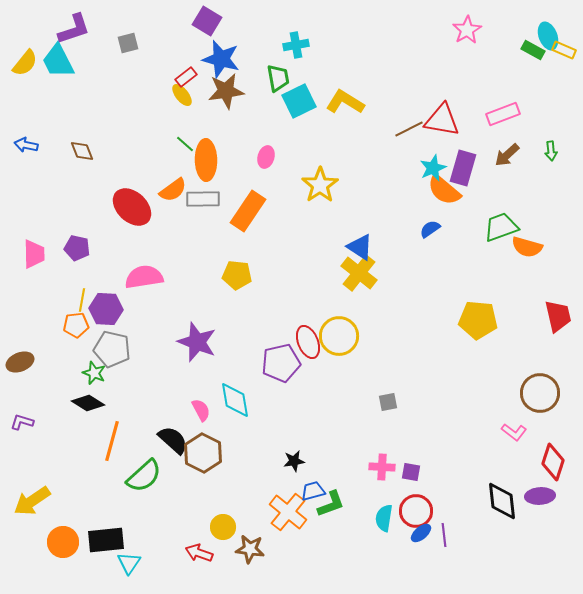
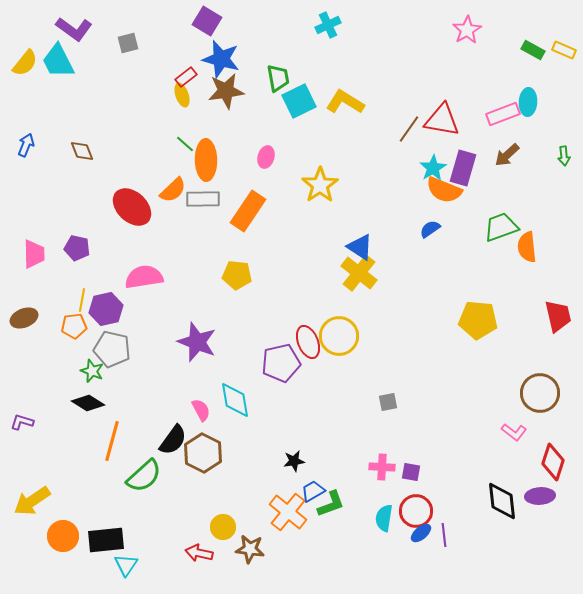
purple L-shape at (74, 29): rotated 54 degrees clockwise
cyan ellipse at (548, 36): moved 20 px left, 66 px down; rotated 24 degrees clockwise
cyan cross at (296, 45): moved 32 px right, 20 px up; rotated 15 degrees counterclockwise
yellow ellipse at (182, 95): rotated 20 degrees clockwise
brown line at (409, 129): rotated 28 degrees counterclockwise
blue arrow at (26, 145): rotated 100 degrees clockwise
green arrow at (551, 151): moved 13 px right, 5 px down
cyan star at (433, 168): rotated 8 degrees counterclockwise
orange semicircle at (173, 190): rotated 8 degrees counterclockwise
orange semicircle at (444, 190): rotated 18 degrees counterclockwise
orange semicircle at (527, 247): rotated 68 degrees clockwise
purple hexagon at (106, 309): rotated 16 degrees counterclockwise
orange pentagon at (76, 325): moved 2 px left, 1 px down
brown ellipse at (20, 362): moved 4 px right, 44 px up
green star at (94, 373): moved 2 px left, 2 px up
black semicircle at (173, 440): rotated 84 degrees clockwise
blue trapezoid at (313, 491): rotated 15 degrees counterclockwise
orange circle at (63, 542): moved 6 px up
red arrow at (199, 553): rotated 8 degrees counterclockwise
cyan triangle at (129, 563): moved 3 px left, 2 px down
